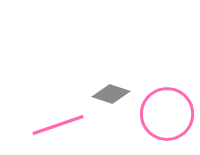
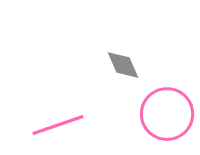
gray diamond: moved 12 px right, 29 px up; rotated 48 degrees clockwise
